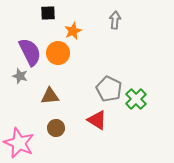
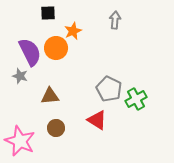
orange circle: moved 2 px left, 5 px up
green cross: rotated 15 degrees clockwise
pink star: moved 1 px right, 2 px up
